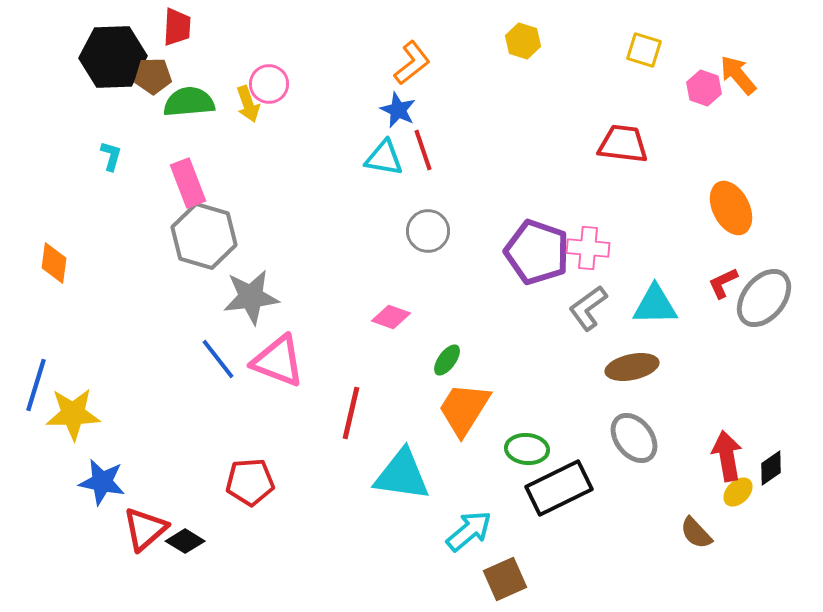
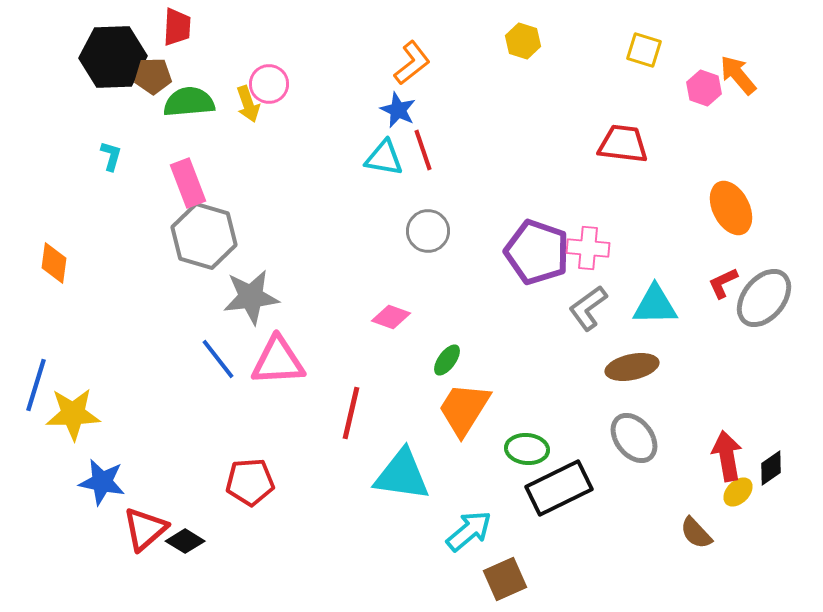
pink triangle at (278, 361): rotated 24 degrees counterclockwise
